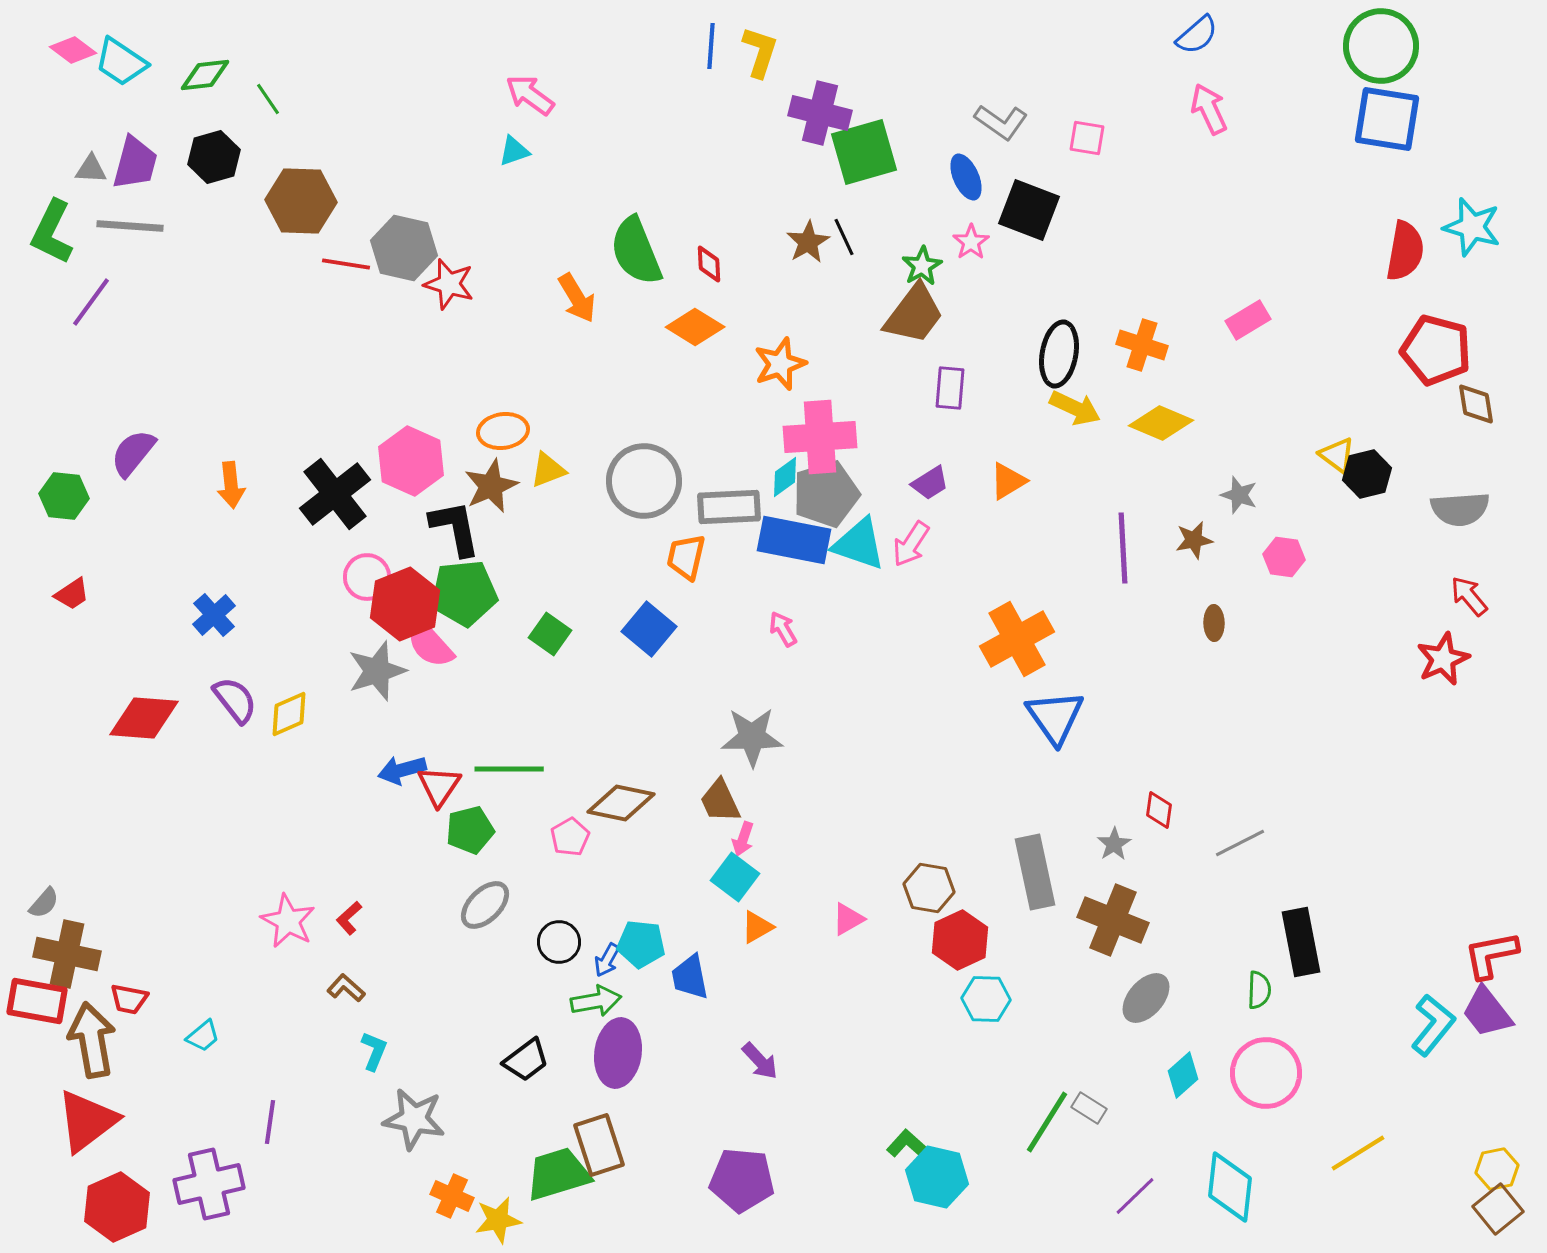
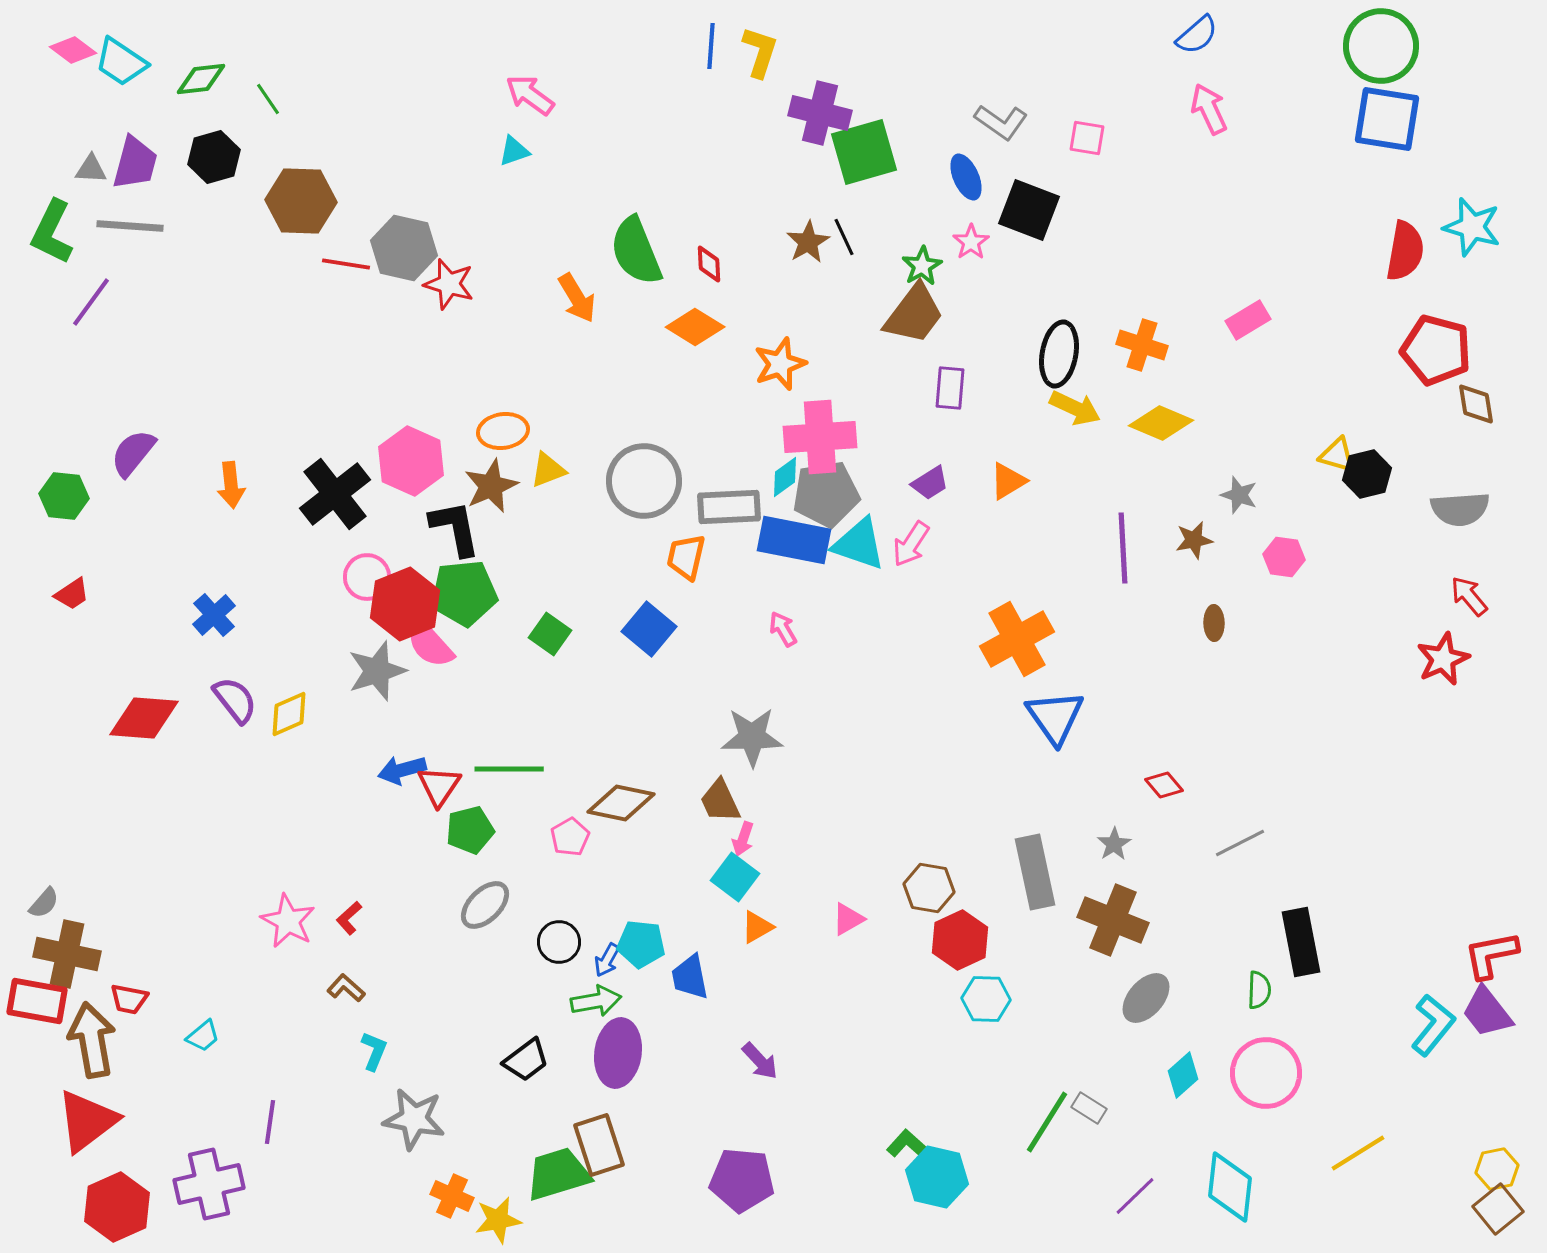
green diamond at (205, 75): moved 4 px left, 4 px down
yellow triangle at (1337, 455): rotated 21 degrees counterclockwise
gray pentagon at (826, 494): rotated 8 degrees clockwise
red diamond at (1159, 810): moved 5 px right, 25 px up; rotated 48 degrees counterclockwise
